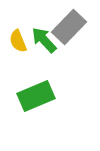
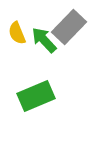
yellow semicircle: moved 1 px left, 8 px up
